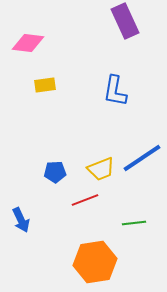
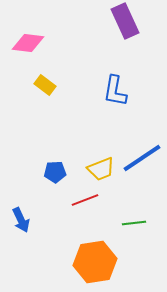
yellow rectangle: rotated 45 degrees clockwise
